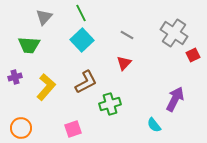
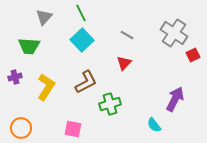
green trapezoid: moved 1 px down
yellow L-shape: rotated 8 degrees counterclockwise
pink square: rotated 30 degrees clockwise
